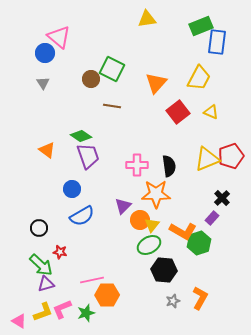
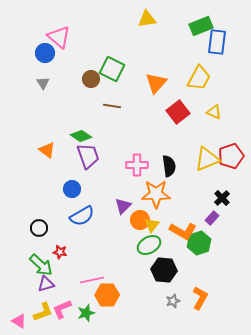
yellow triangle at (211, 112): moved 3 px right
